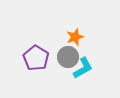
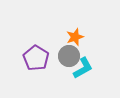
gray circle: moved 1 px right, 1 px up
